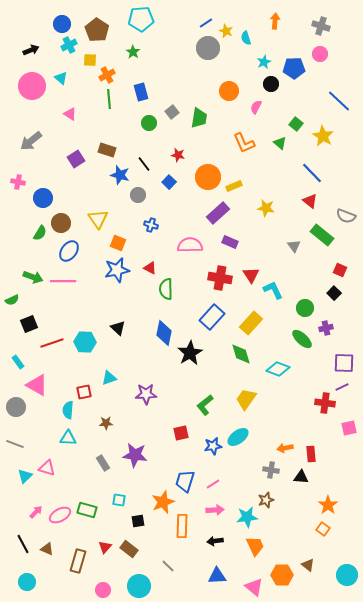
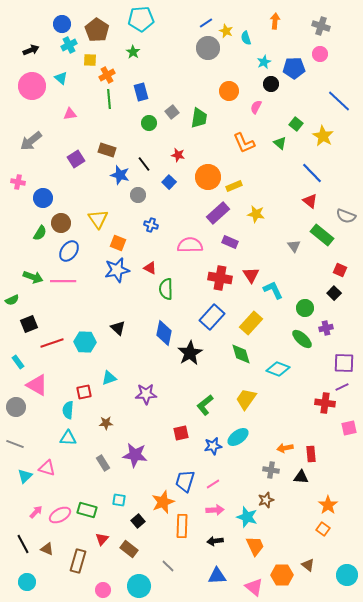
pink triangle at (70, 114): rotated 40 degrees counterclockwise
yellow star at (266, 208): moved 10 px left, 6 px down
cyan star at (247, 517): rotated 25 degrees clockwise
black square at (138, 521): rotated 32 degrees counterclockwise
red triangle at (105, 547): moved 3 px left, 8 px up
